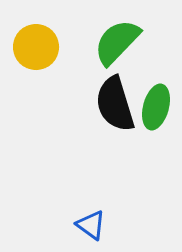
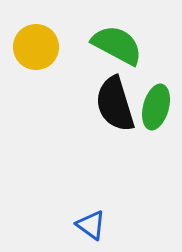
green semicircle: moved 3 px down; rotated 74 degrees clockwise
